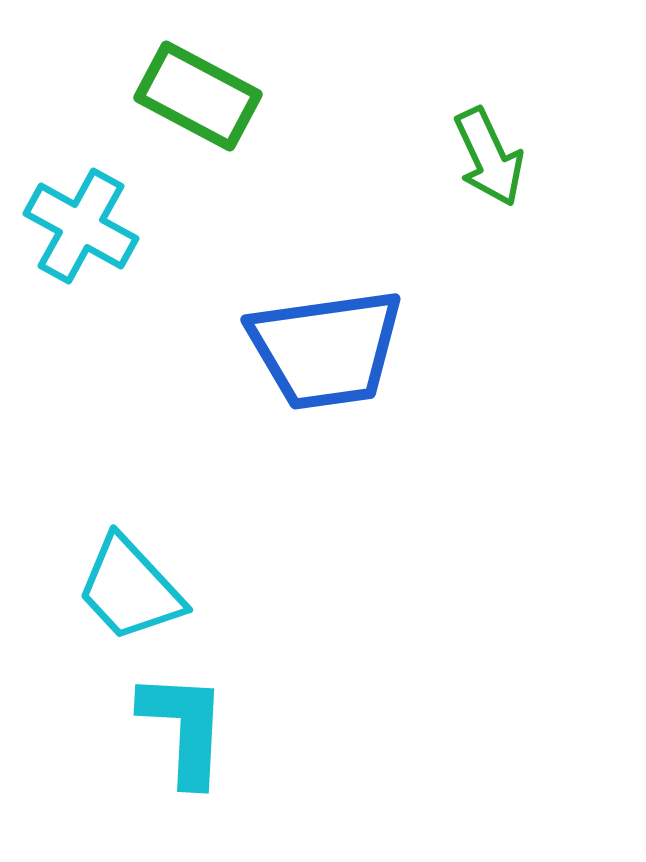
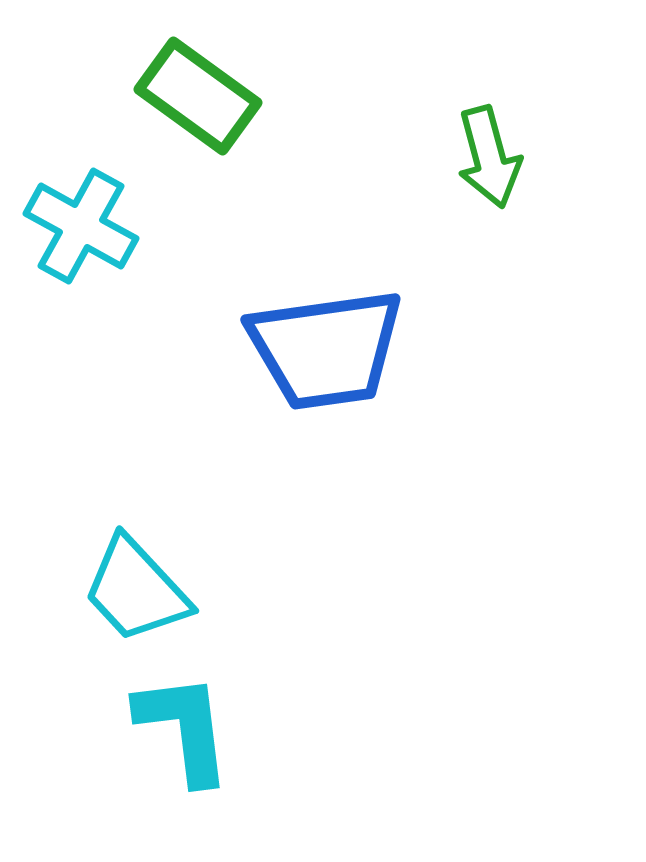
green rectangle: rotated 8 degrees clockwise
green arrow: rotated 10 degrees clockwise
cyan trapezoid: moved 6 px right, 1 px down
cyan L-shape: rotated 10 degrees counterclockwise
